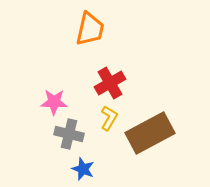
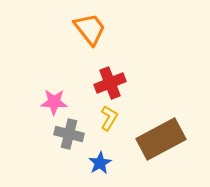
orange trapezoid: rotated 51 degrees counterclockwise
red cross: rotated 8 degrees clockwise
brown rectangle: moved 11 px right, 6 px down
blue star: moved 17 px right, 6 px up; rotated 20 degrees clockwise
